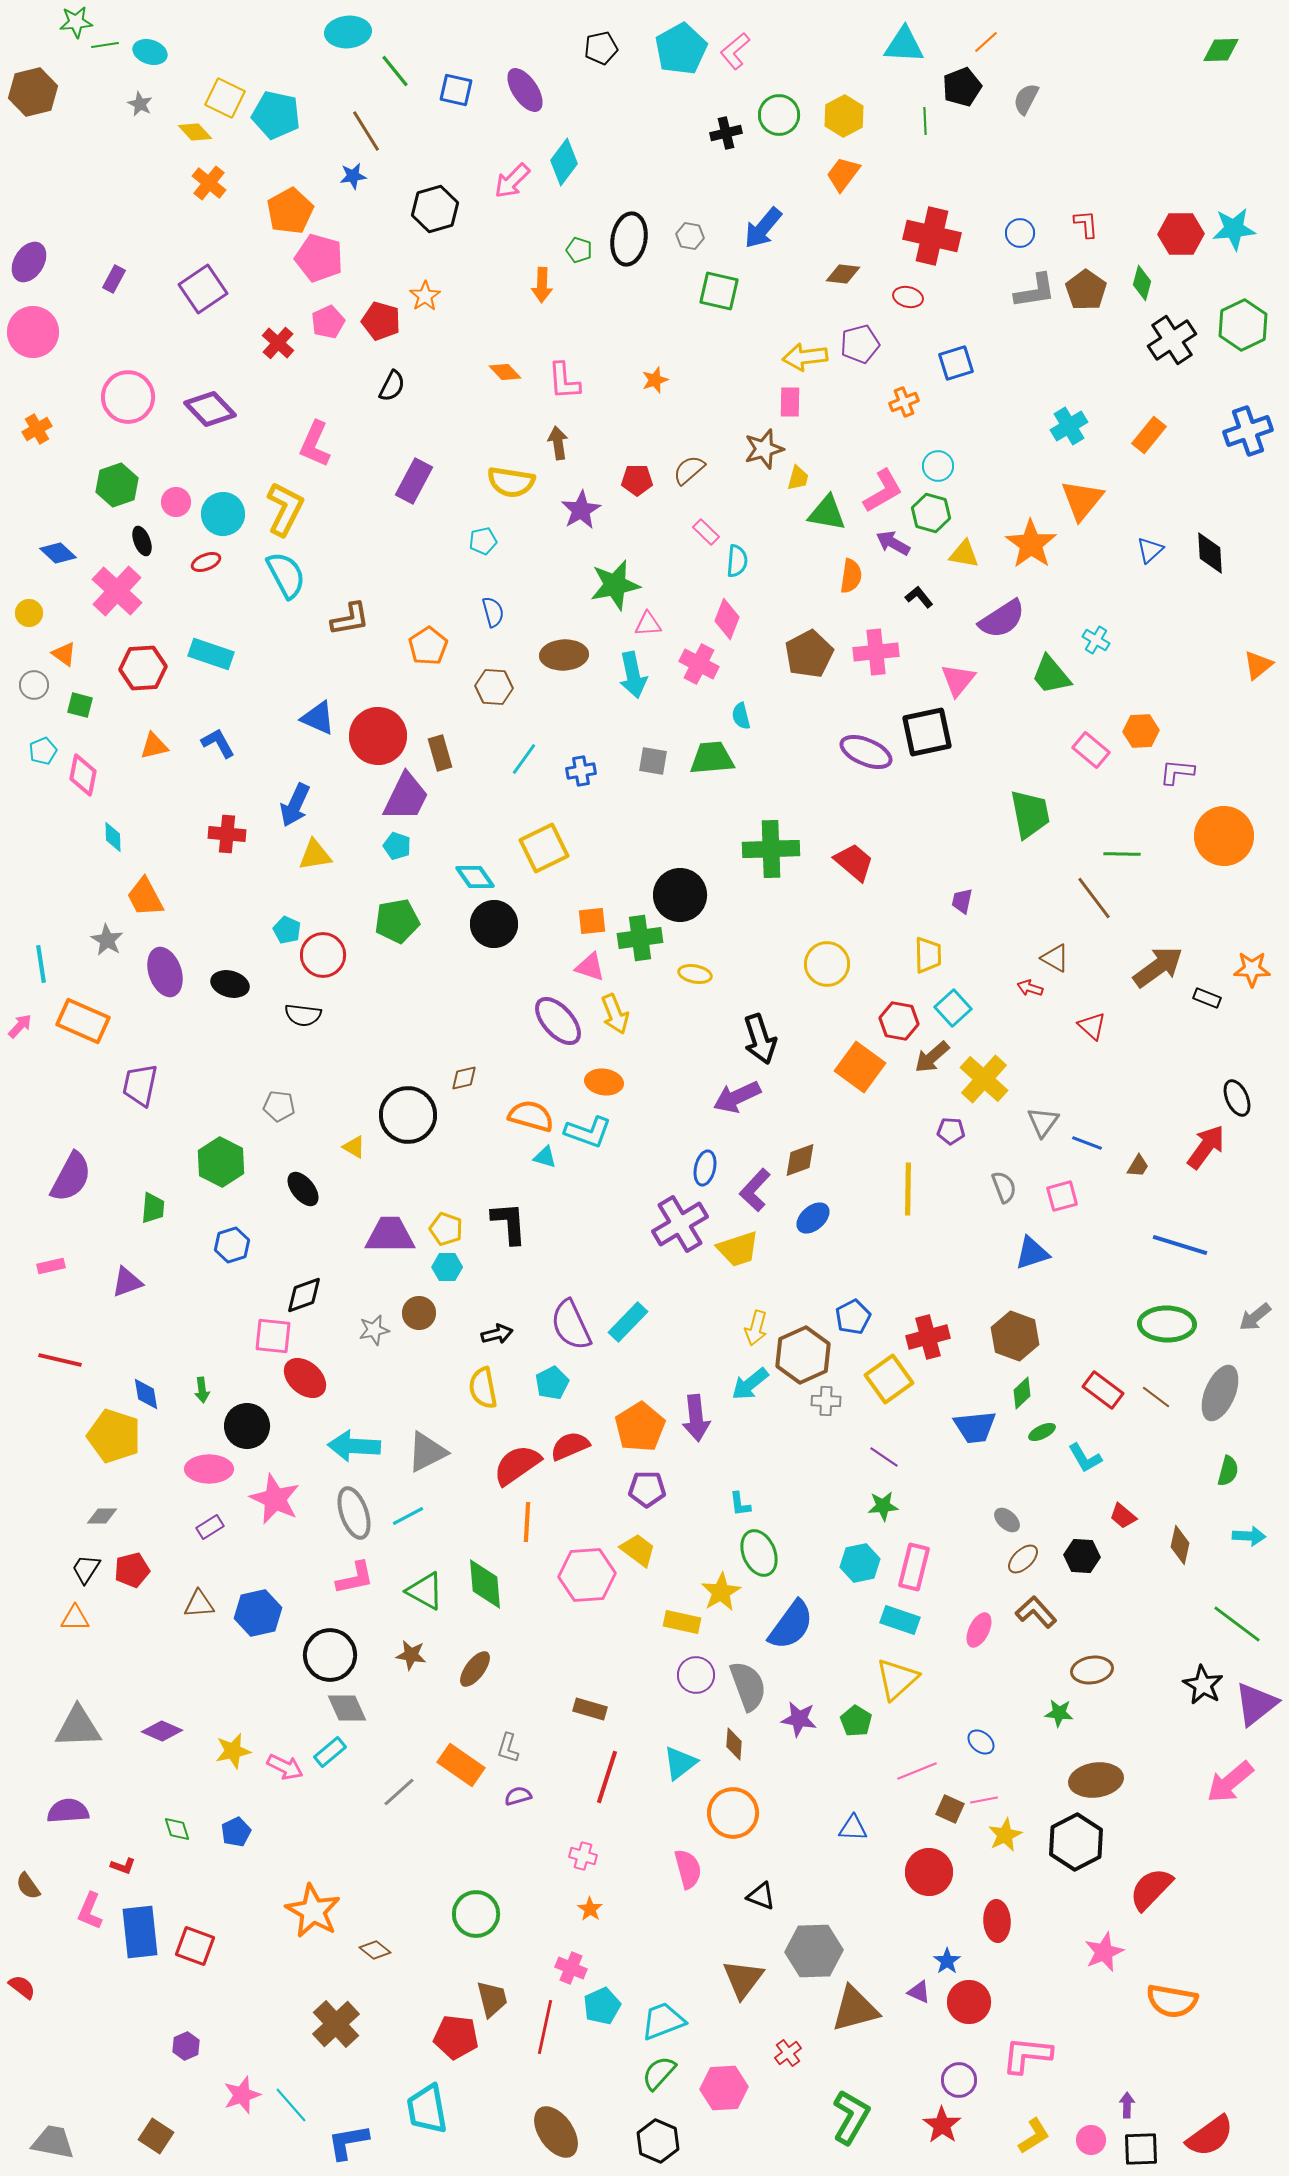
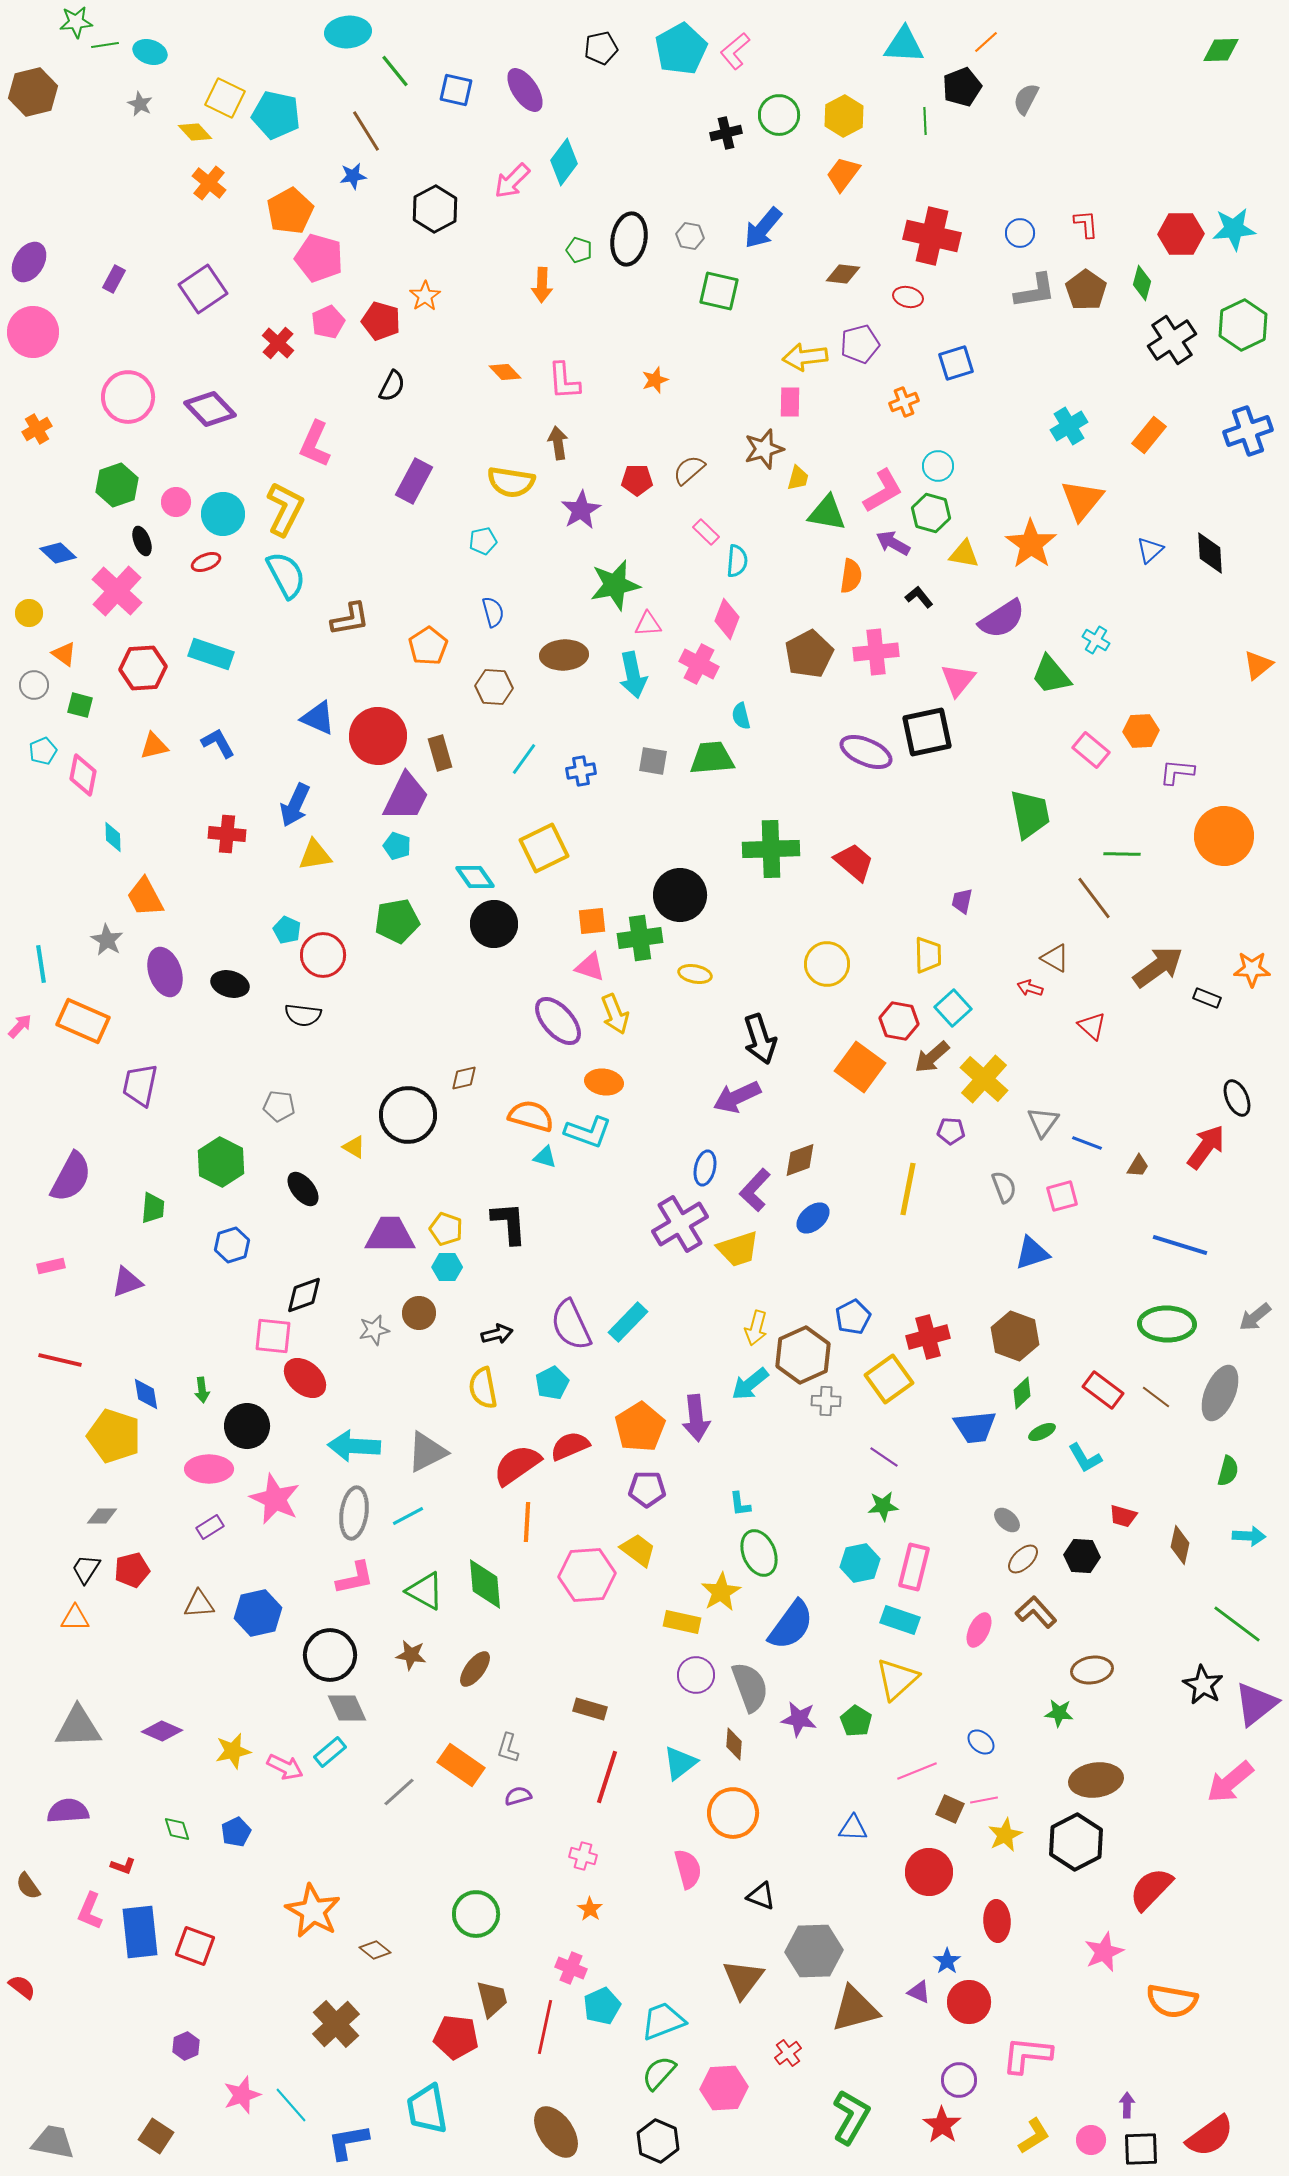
black hexagon at (435, 209): rotated 12 degrees counterclockwise
yellow line at (908, 1189): rotated 10 degrees clockwise
gray ellipse at (354, 1513): rotated 27 degrees clockwise
red trapezoid at (1123, 1516): rotated 24 degrees counterclockwise
gray semicircle at (748, 1686): moved 2 px right, 1 px down
